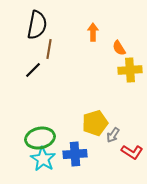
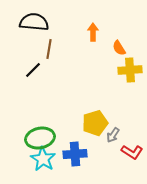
black semicircle: moved 3 px left, 3 px up; rotated 96 degrees counterclockwise
